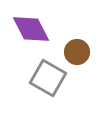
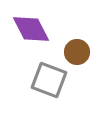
gray square: moved 1 px right, 2 px down; rotated 9 degrees counterclockwise
